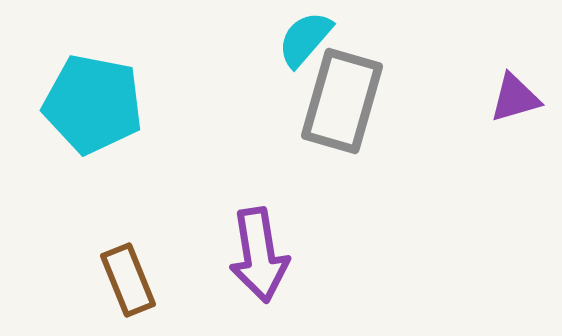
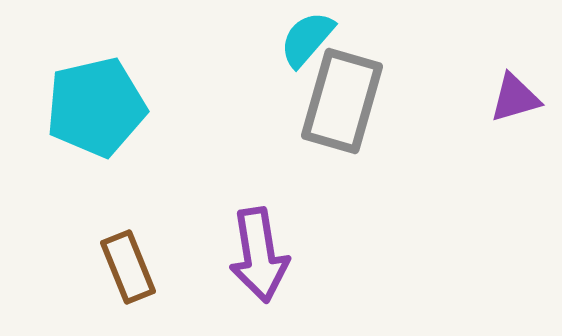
cyan semicircle: moved 2 px right
cyan pentagon: moved 3 px right, 3 px down; rotated 24 degrees counterclockwise
brown rectangle: moved 13 px up
